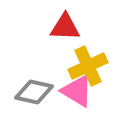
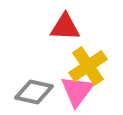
yellow cross: rotated 9 degrees counterclockwise
pink triangle: rotated 36 degrees clockwise
